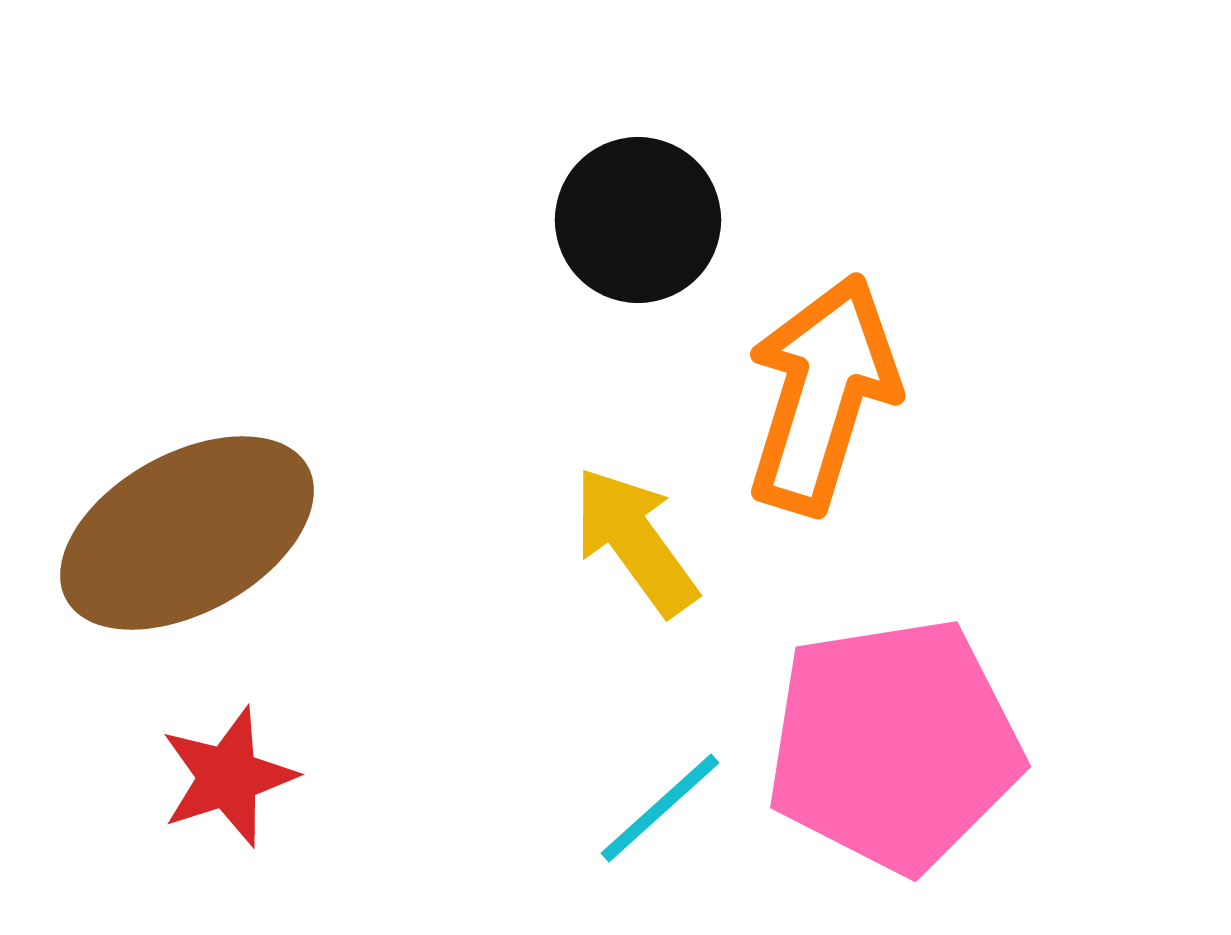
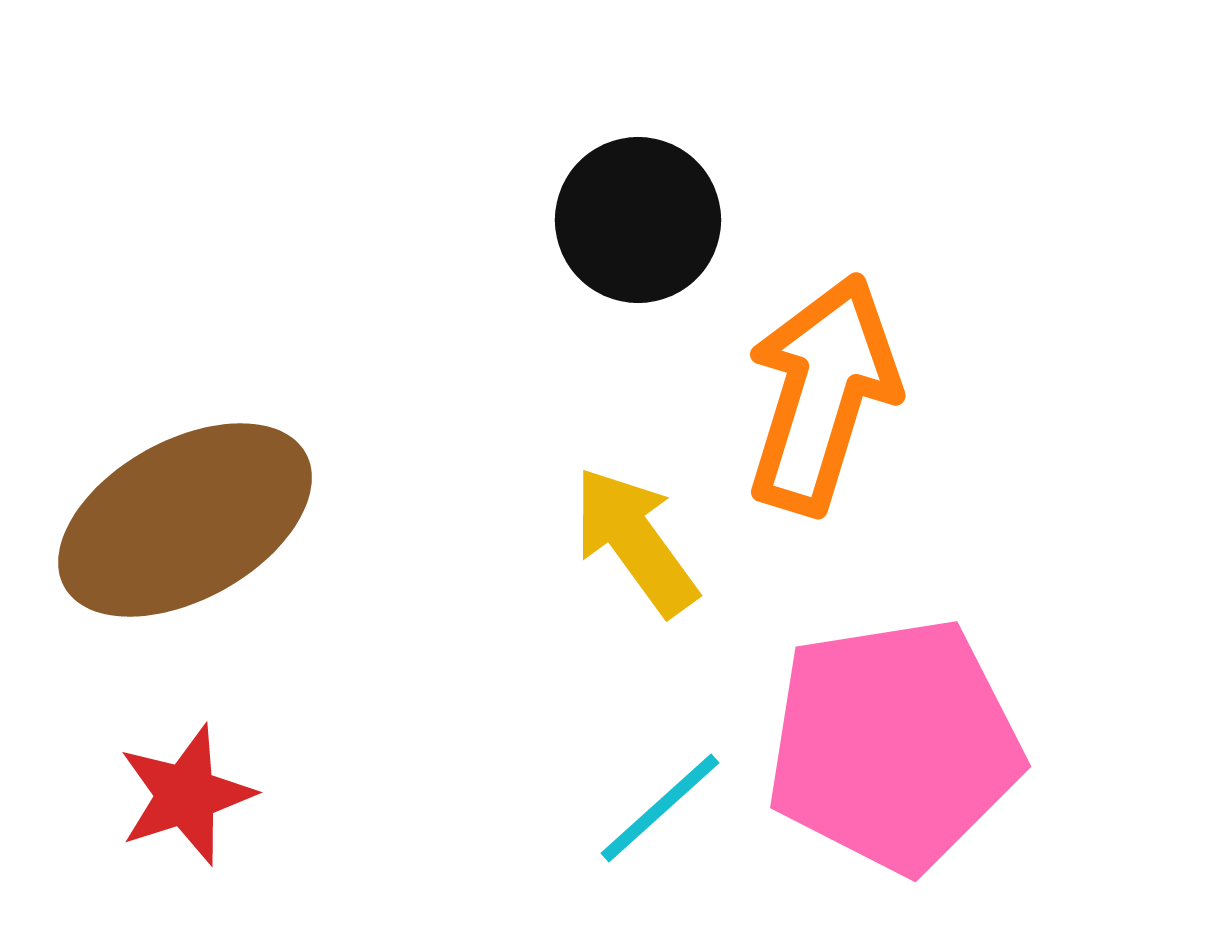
brown ellipse: moved 2 px left, 13 px up
red star: moved 42 px left, 18 px down
